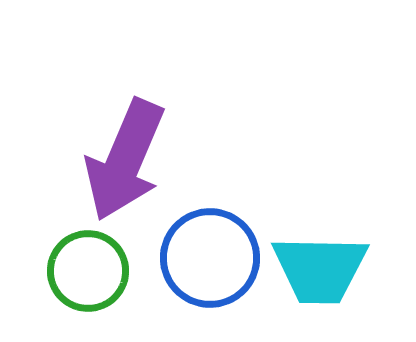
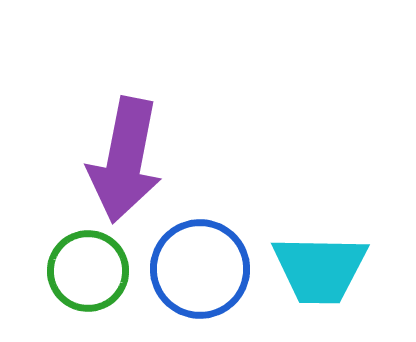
purple arrow: rotated 12 degrees counterclockwise
blue circle: moved 10 px left, 11 px down
